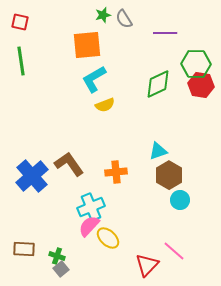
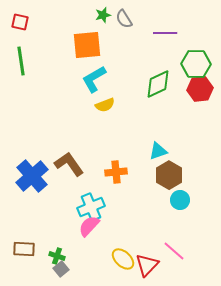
red hexagon: moved 1 px left, 4 px down; rotated 15 degrees counterclockwise
yellow ellipse: moved 15 px right, 21 px down
